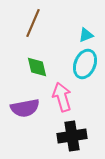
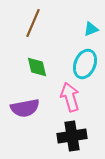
cyan triangle: moved 5 px right, 6 px up
pink arrow: moved 8 px right
